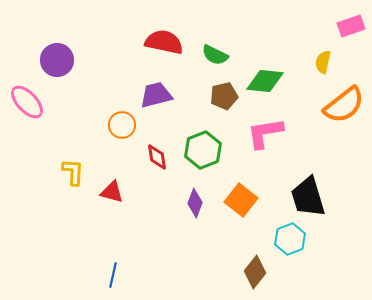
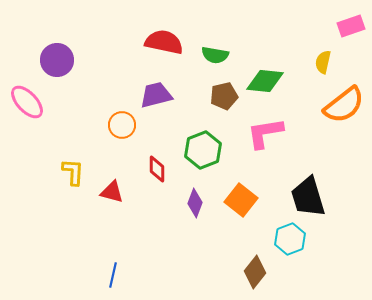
green semicircle: rotated 16 degrees counterclockwise
red diamond: moved 12 px down; rotated 8 degrees clockwise
